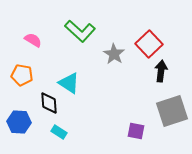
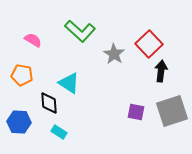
purple square: moved 19 px up
